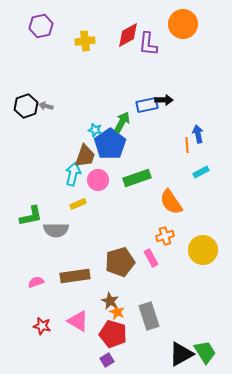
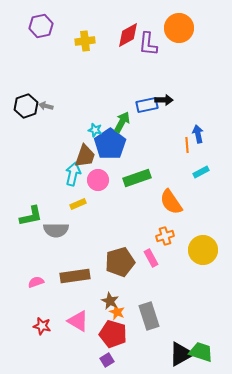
orange circle: moved 4 px left, 4 px down
green trapezoid: moved 4 px left; rotated 40 degrees counterclockwise
